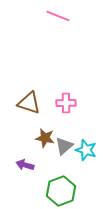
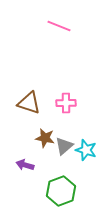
pink line: moved 1 px right, 10 px down
